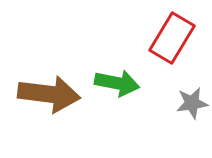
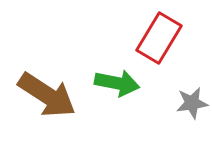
red rectangle: moved 13 px left
brown arrow: moved 2 px left, 1 px down; rotated 26 degrees clockwise
